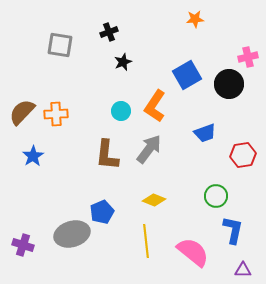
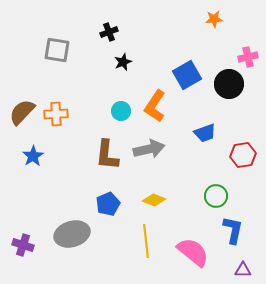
orange star: moved 19 px right
gray square: moved 3 px left, 5 px down
gray arrow: rotated 40 degrees clockwise
blue pentagon: moved 6 px right, 8 px up
